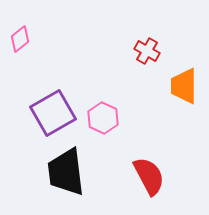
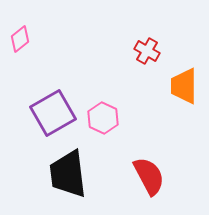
black trapezoid: moved 2 px right, 2 px down
